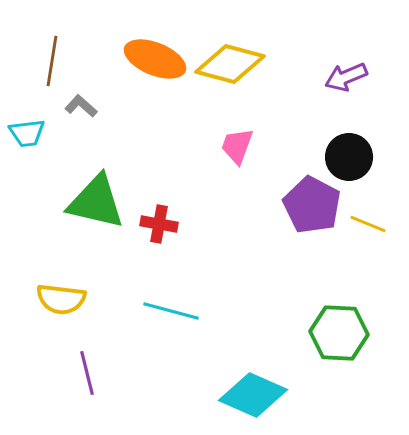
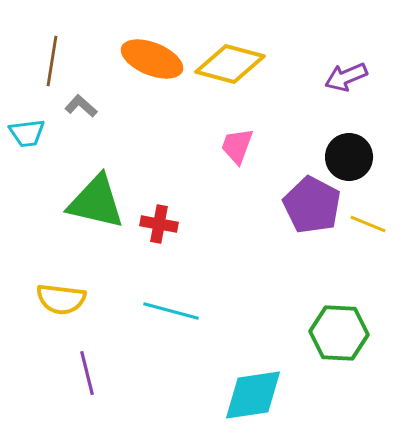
orange ellipse: moved 3 px left
cyan diamond: rotated 32 degrees counterclockwise
